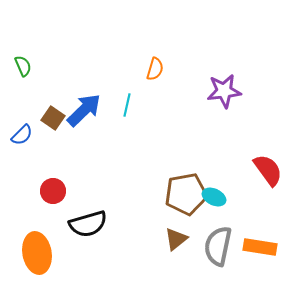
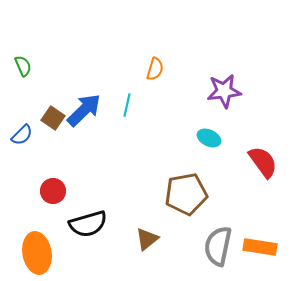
red semicircle: moved 5 px left, 8 px up
cyan ellipse: moved 5 px left, 59 px up
brown triangle: moved 29 px left
